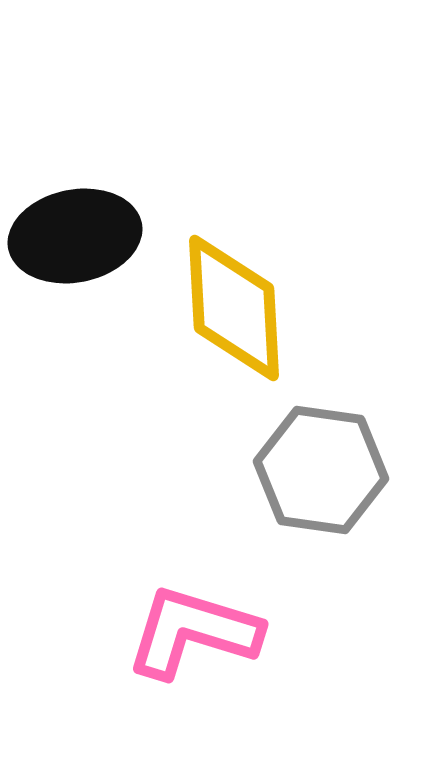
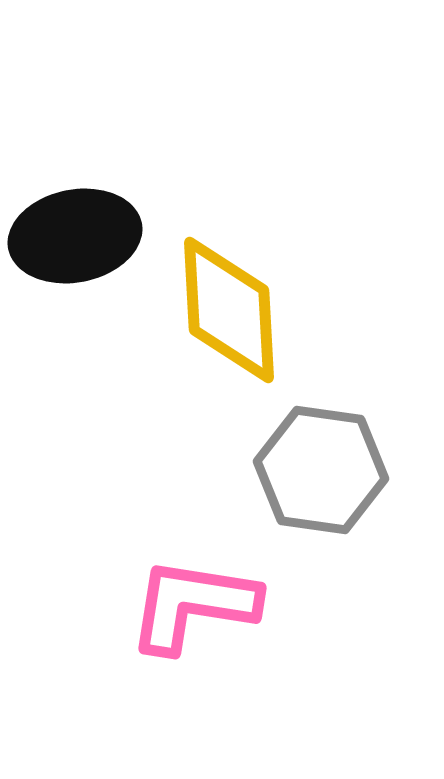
yellow diamond: moved 5 px left, 2 px down
pink L-shape: moved 27 px up; rotated 8 degrees counterclockwise
